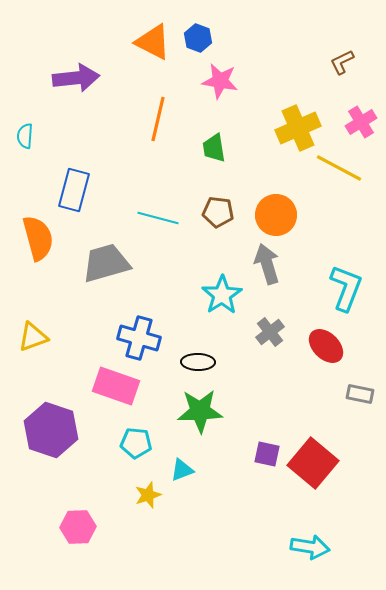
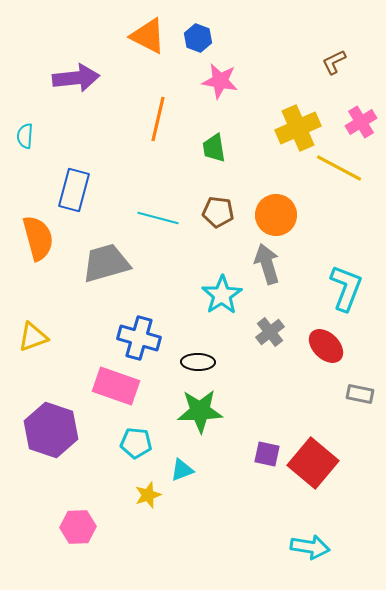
orange triangle: moved 5 px left, 6 px up
brown L-shape: moved 8 px left
